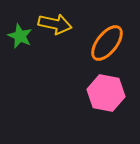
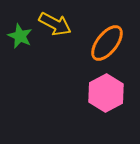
yellow arrow: rotated 16 degrees clockwise
pink hexagon: rotated 21 degrees clockwise
